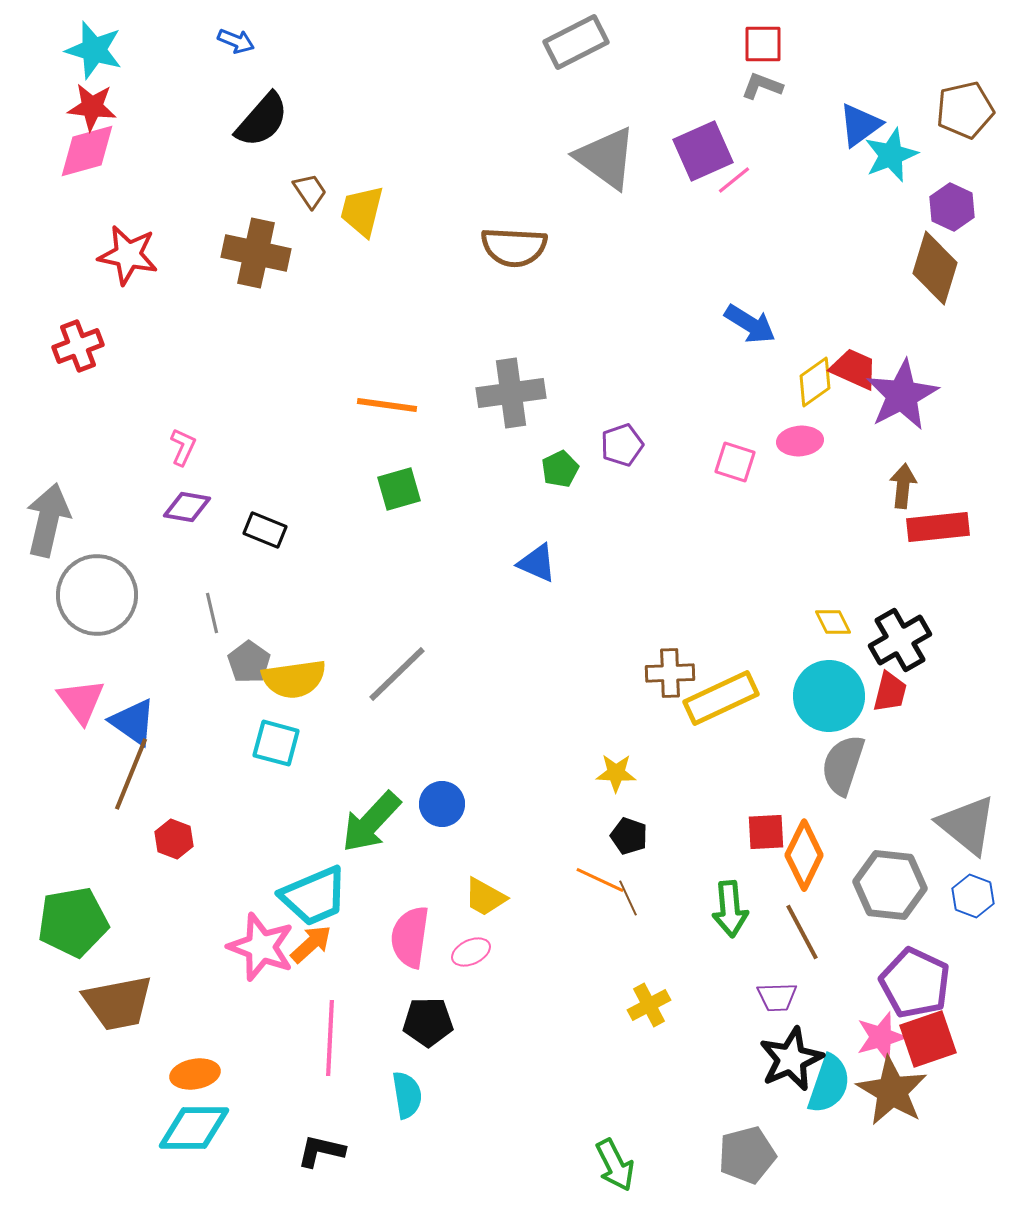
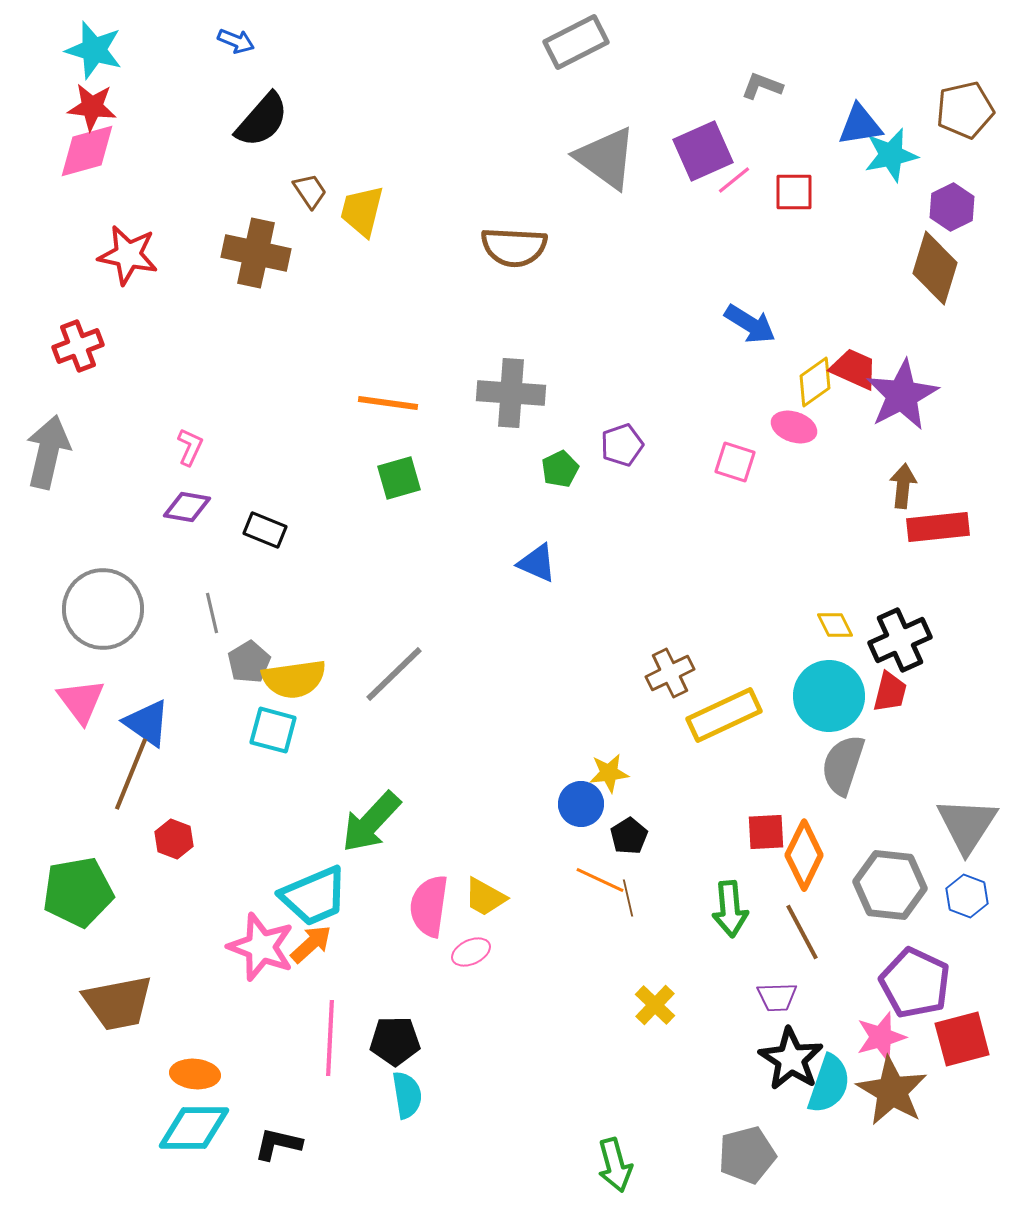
red square at (763, 44): moved 31 px right, 148 px down
blue triangle at (860, 125): rotated 27 degrees clockwise
cyan star at (891, 155): rotated 10 degrees clockwise
purple hexagon at (952, 207): rotated 9 degrees clockwise
gray cross at (511, 393): rotated 12 degrees clockwise
orange line at (387, 405): moved 1 px right, 2 px up
pink ellipse at (800, 441): moved 6 px left, 14 px up; rotated 24 degrees clockwise
pink L-shape at (183, 447): moved 7 px right
green square at (399, 489): moved 11 px up
gray arrow at (48, 520): moved 68 px up
gray circle at (97, 595): moved 6 px right, 14 px down
yellow diamond at (833, 622): moved 2 px right, 3 px down
black cross at (900, 640): rotated 6 degrees clockwise
gray pentagon at (249, 662): rotated 6 degrees clockwise
brown cross at (670, 673): rotated 24 degrees counterclockwise
gray line at (397, 674): moved 3 px left
yellow rectangle at (721, 698): moved 3 px right, 17 px down
blue triangle at (133, 722): moved 14 px right, 1 px down
cyan square at (276, 743): moved 3 px left, 13 px up
yellow star at (616, 773): moved 7 px left; rotated 9 degrees counterclockwise
blue circle at (442, 804): moved 139 px right
gray triangle at (967, 825): rotated 24 degrees clockwise
black pentagon at (629, 836): rotated 21 degrees clockwise
blue hexagon at (973, 896): moved 6 px left
brown line at (628, 898): rotated 12 degrees clockwise
green pentagon at (73, 922): moved 5 px right, 30 px up
pink semicircle at (410, 937): moved 19 px right, 31 px up
yellow cross at (649, 1005): moved 6 px right; rotated 18 degrees counterclockwise
black pentagon at (428, 1022): moved 33 px left, 19 px down
red square at (928, 1039): moved 34 px right; rotated 4 degrees clockwise
black star at (791, 1059): rotated 16 degrees counterclockwise
orange ellipse at (195, 1074): rotated 15 degrees clockwise
black L-shape at (321, 1151): moved 43 px left, 7 px up
green arrow at (615, 1165): rotated 12 degrees clockwise
